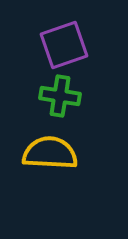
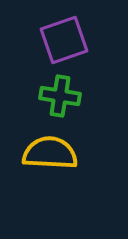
purple square: moved 5 px up
